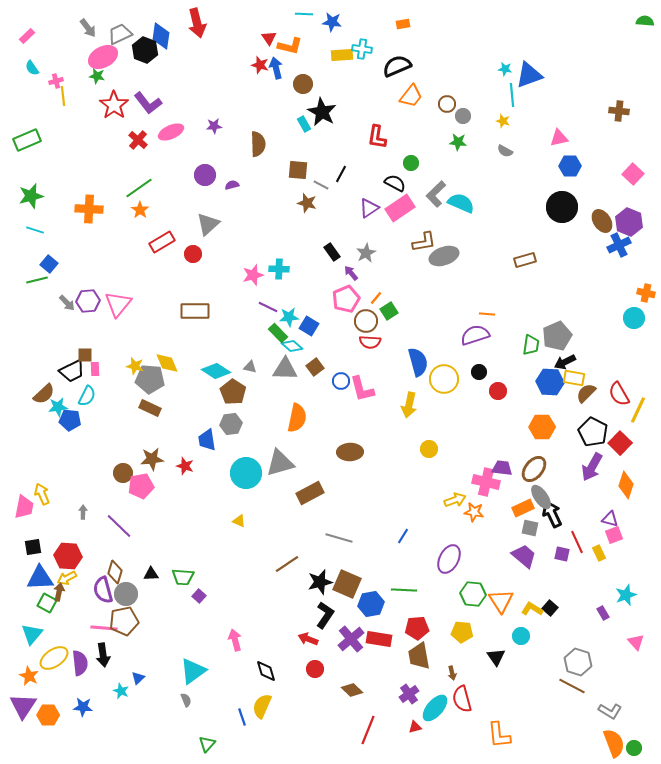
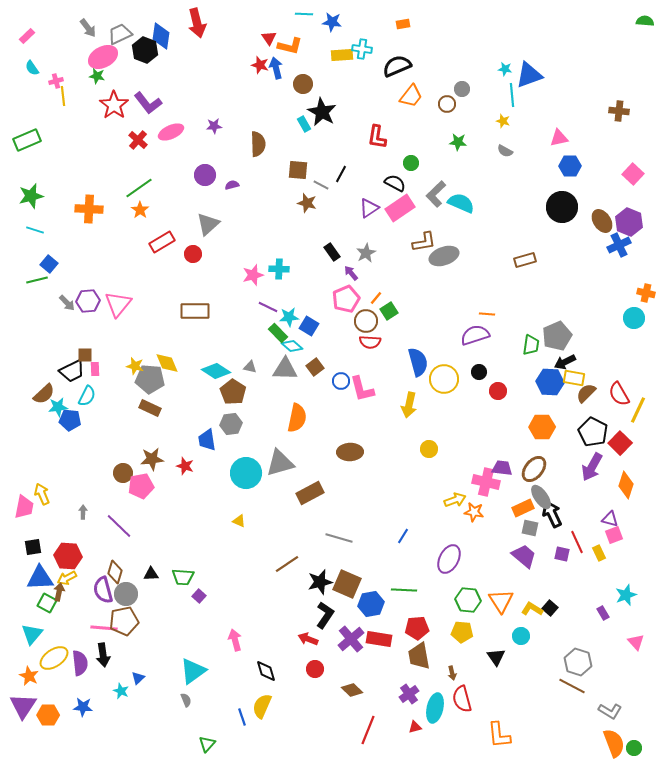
gray circle at (463, 116): moved 1 px left, 27 px up
green hexagon at (473, 594): moved 5 px left, 6 px down
cyan ellipse at (435, 708): rotated 28 degrees counterclockwise
